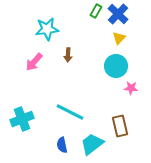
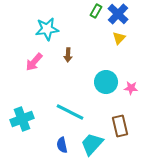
cyan circle: moved 10 px left, 16 px down
cyan trapezoid: rotated 10 degrees counterclockwise
